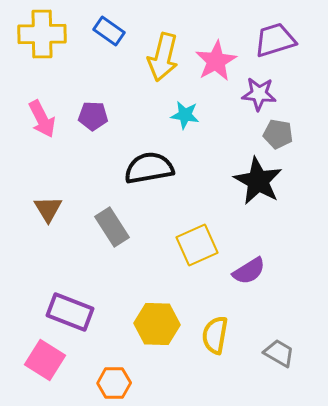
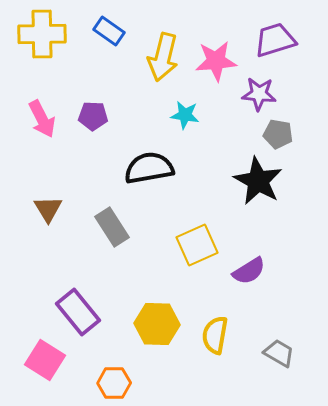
pink star: rotated 24 degrees clockwise
purple rectangle: moved 8 px right; rotated 30 degrees clockwise
